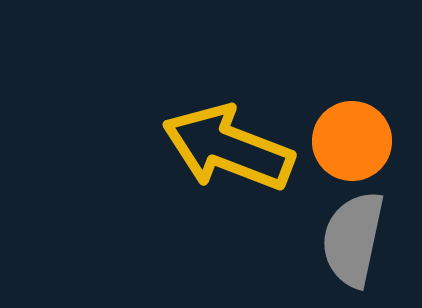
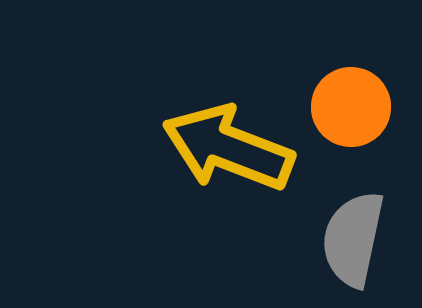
orange circle: moved 1 px left, 34 px up
